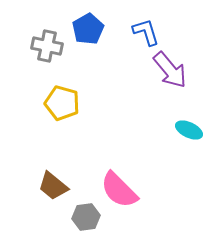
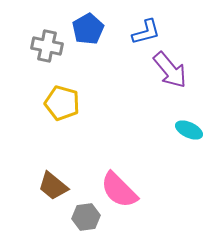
blue L-shape: rotated 92 degrees clockwise
